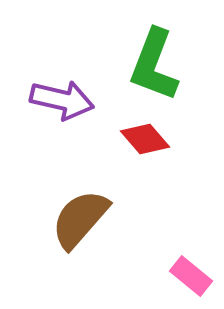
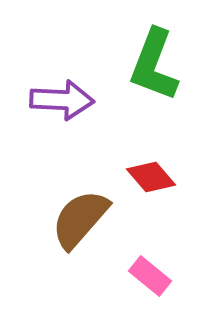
purple arrow: rotated 10 degrees counterclockwise
red diamond: moved 6 px right, 38 px down
pink rectangle: moved 41 px left
